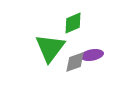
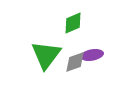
green triangle: moved 4 px left, 7 px down
